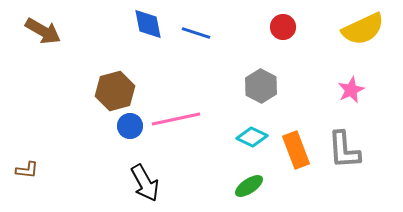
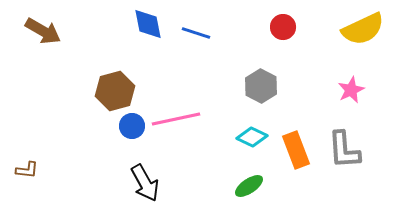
blue circle: moved 2 px right
